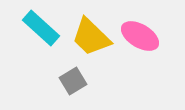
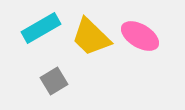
cyan rectangle: rotated 72 degrees counterclockwise
gray square: moved 19 px left
